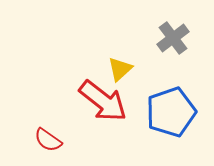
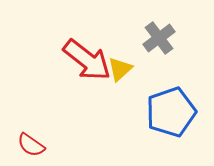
gray cross: moved 14 px left
red arrow: moved 16 px left, 41 px up
red semicircle: moved 17 px left, 5 px down
